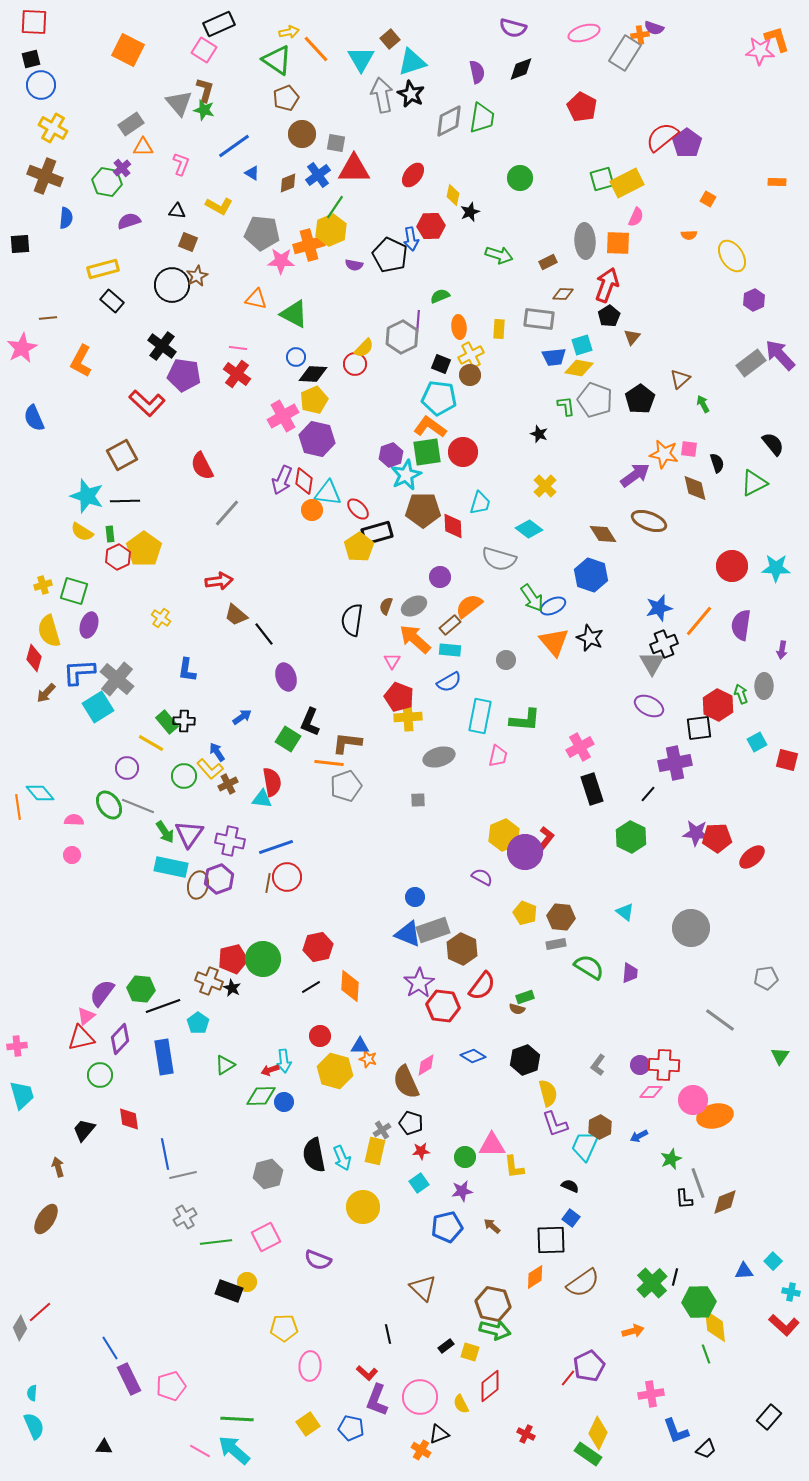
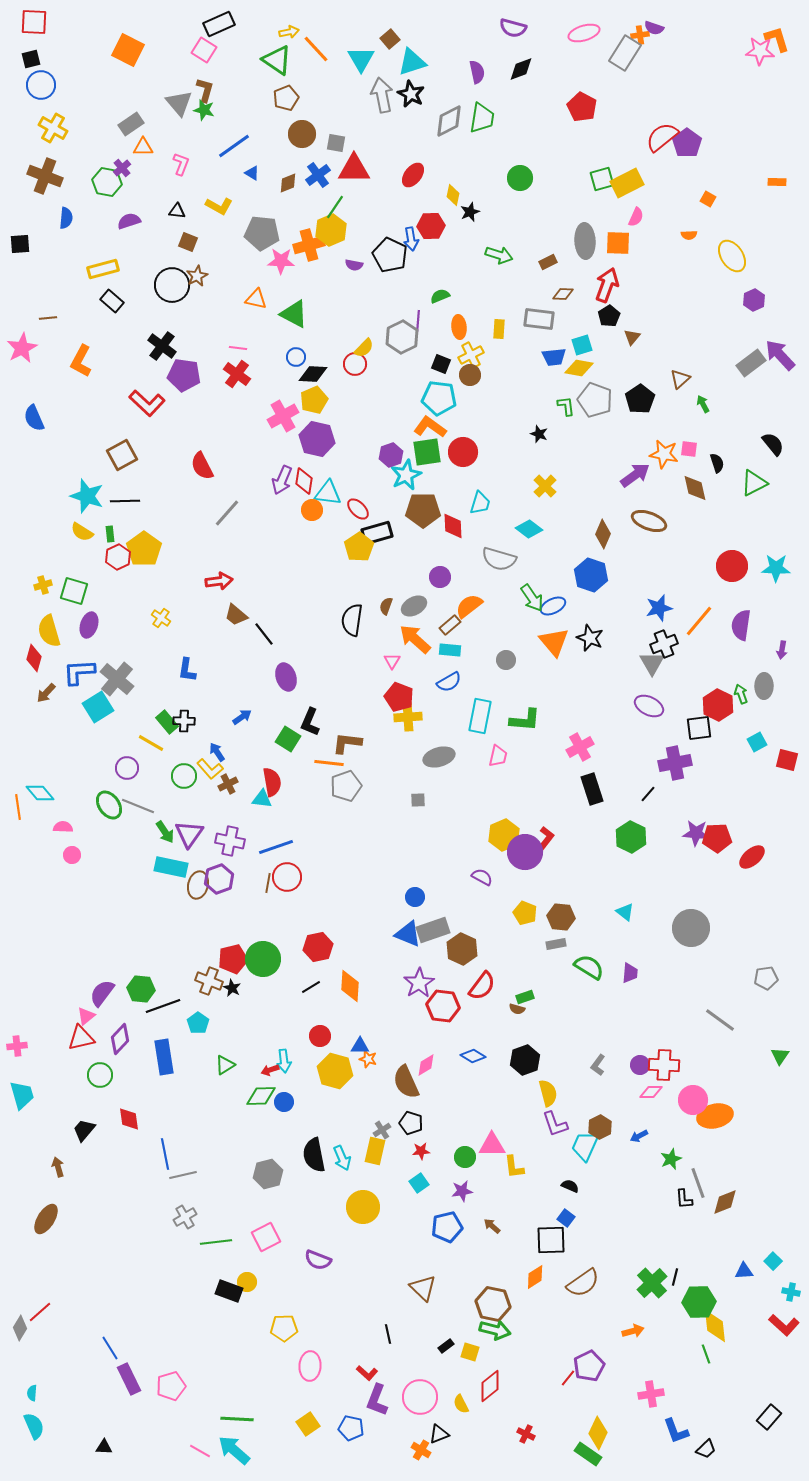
brown diamond at (603, 534): rotated 56 degrees clockwise
pink semicircle at (74, 820): moved 11 px left, 7 px down
blue square at (571, 1218): moved 5 px left
